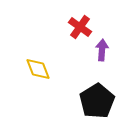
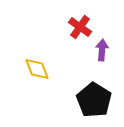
yellow diamond: moved 1 px left
black pentagon: moved 3 px left, 1 px up; rotated 8 degrees counterclockwise
